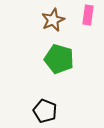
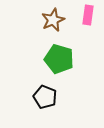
black pentagon: moved 14 px up
